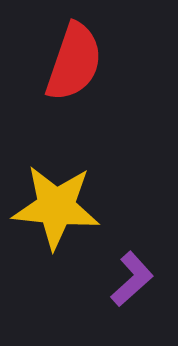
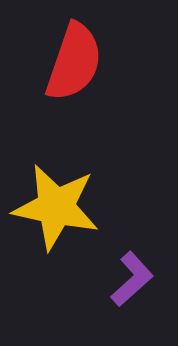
yellow star: rotated 6 degrees clockwise
